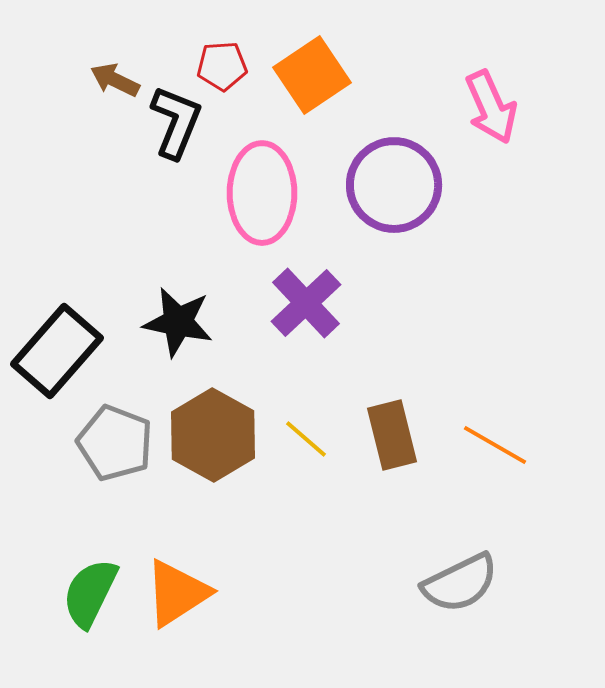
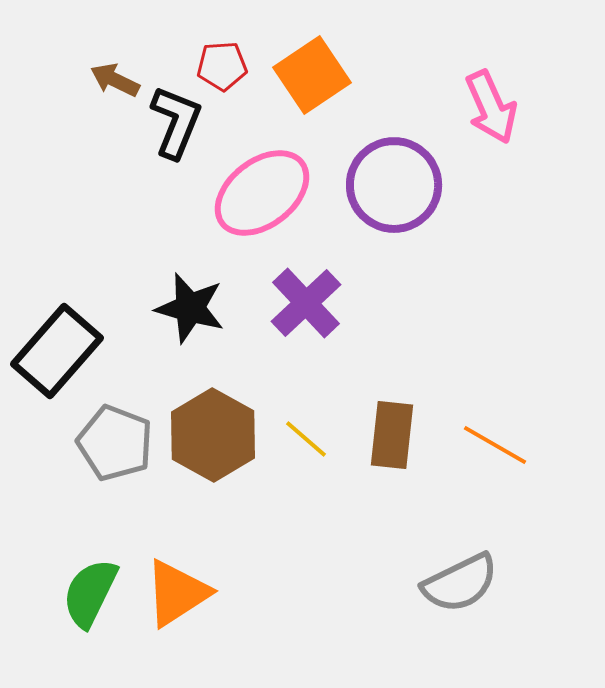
pink ellipse: rotated 52 degrees clockwise
black star: moved 12 px right, 14 px up; rotated 4 degrees clockwise
brown rectangle: rotated 20 degrees clockwise
